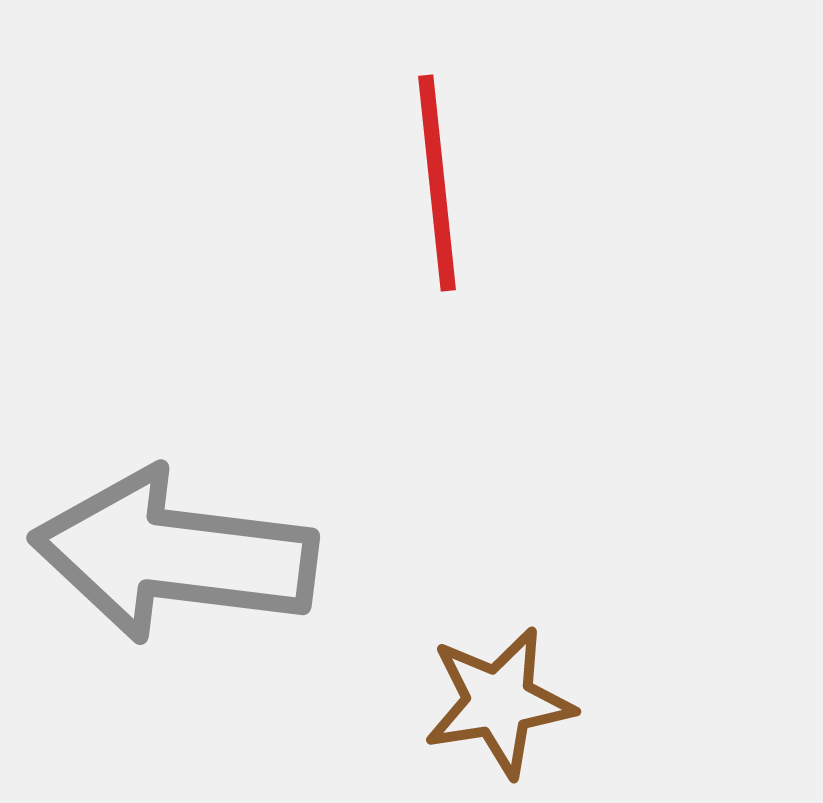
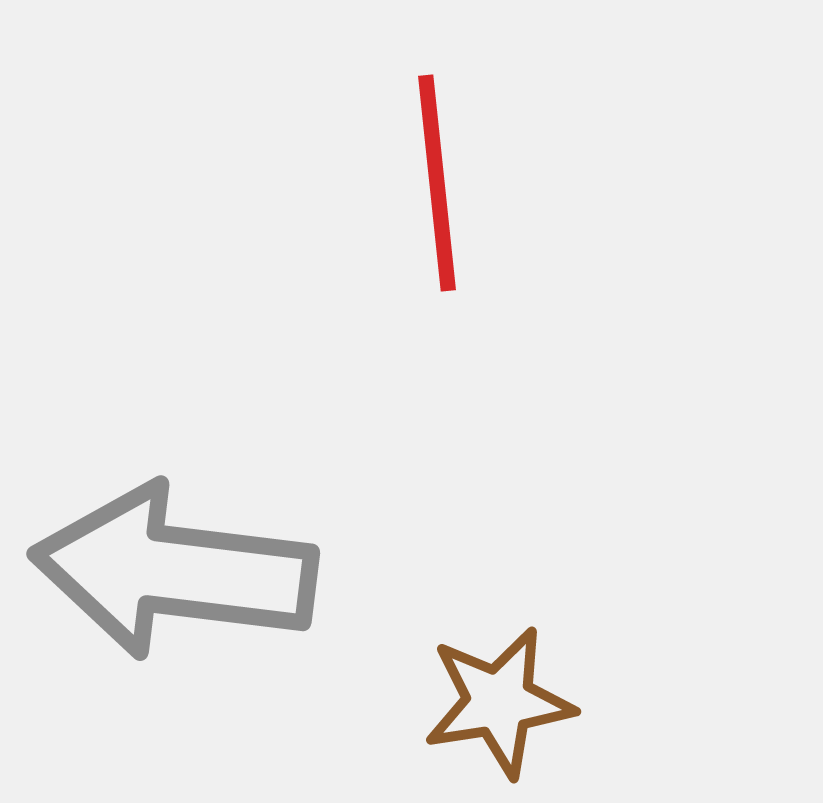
gray arrow: moved 16 px down
